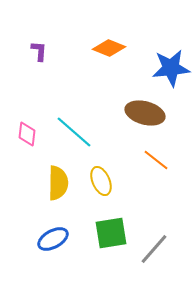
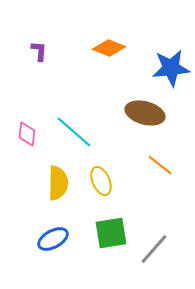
orange line: moved 4 px right, 5 px down
